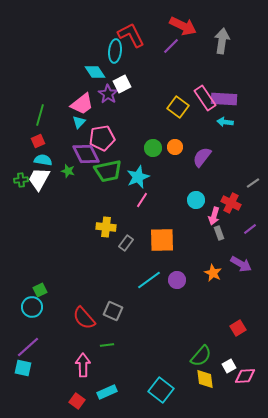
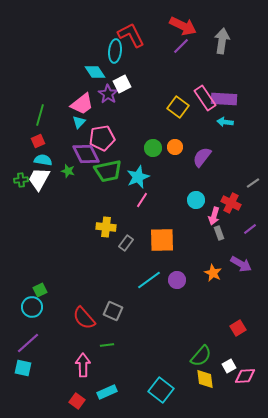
purple line at (171, 46): moved 10 px right
purple line at (28, 347): moved 4 px up
